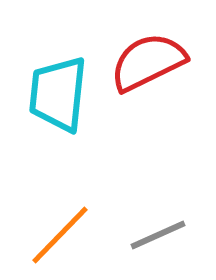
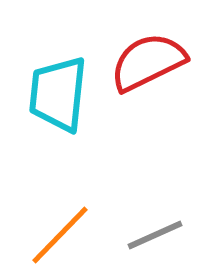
gray line: moved 3 px left
